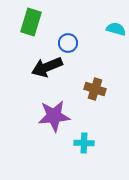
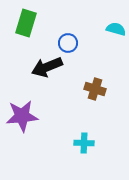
green rectangle: moved 5 px left, 1 px down
purple star: moved 32 px left
